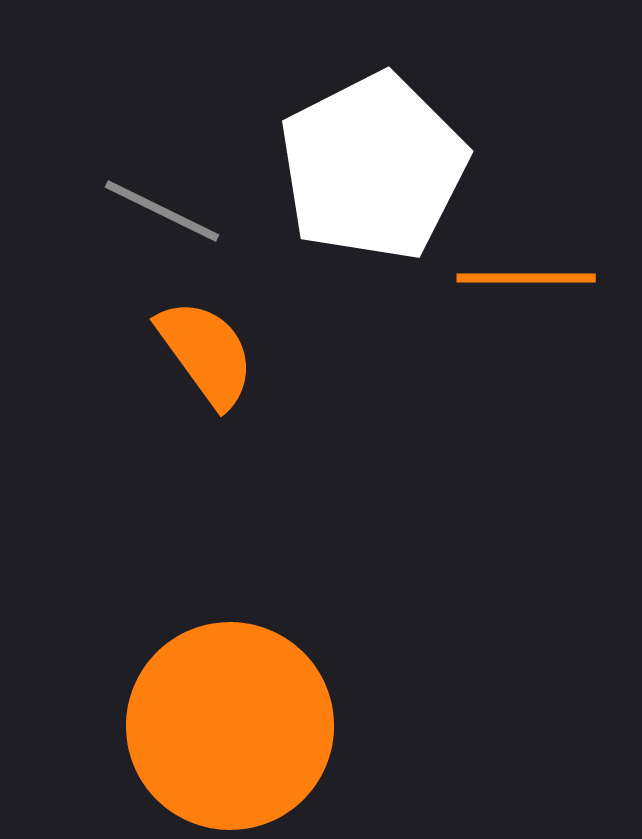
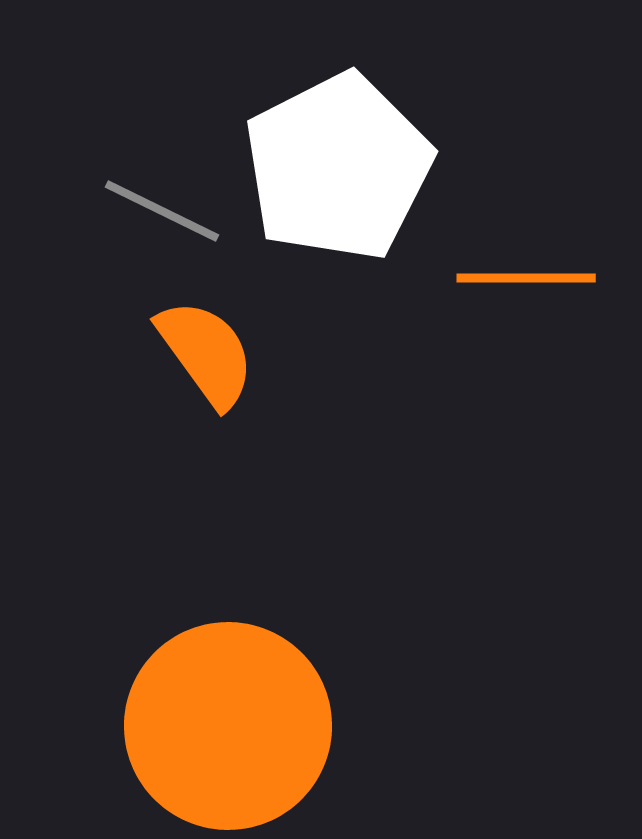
white pentagon: moved 35 px left
orange circle: moved 2 px left
